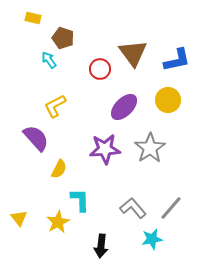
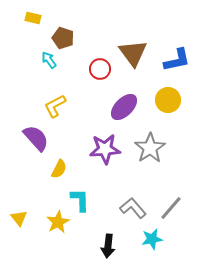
black arrow: moved 7 px right
